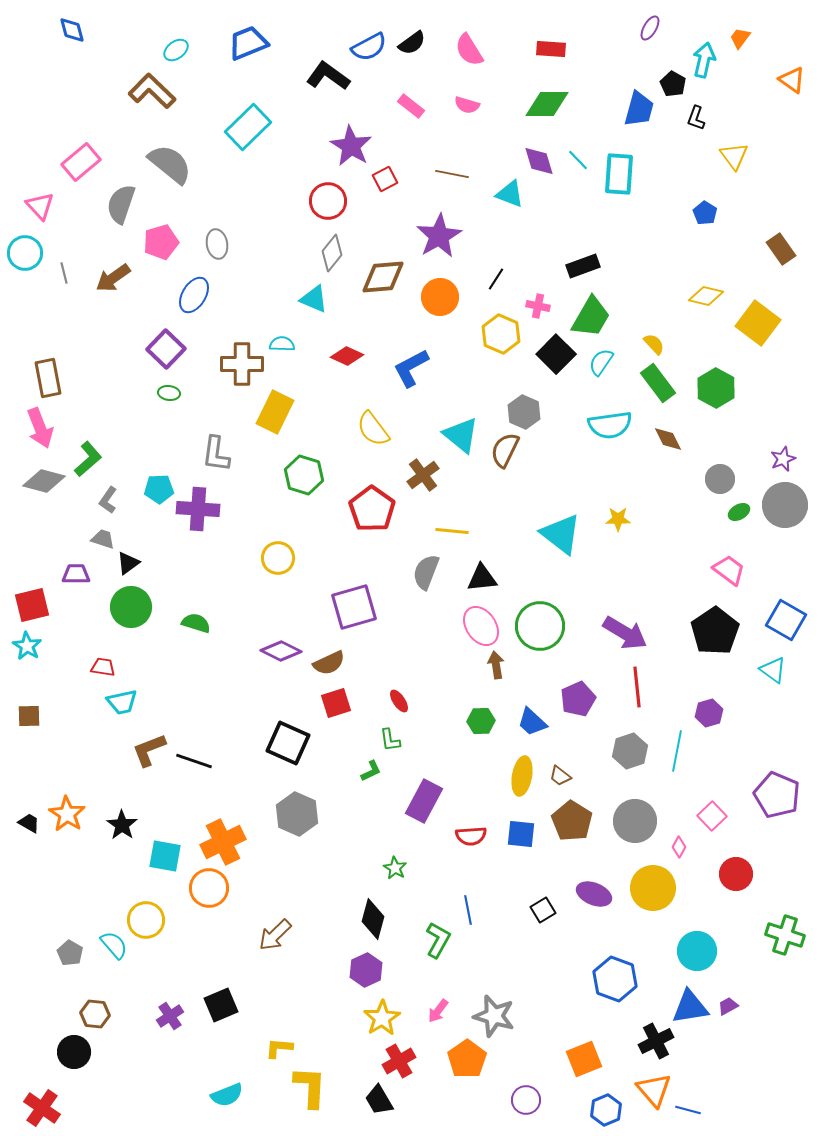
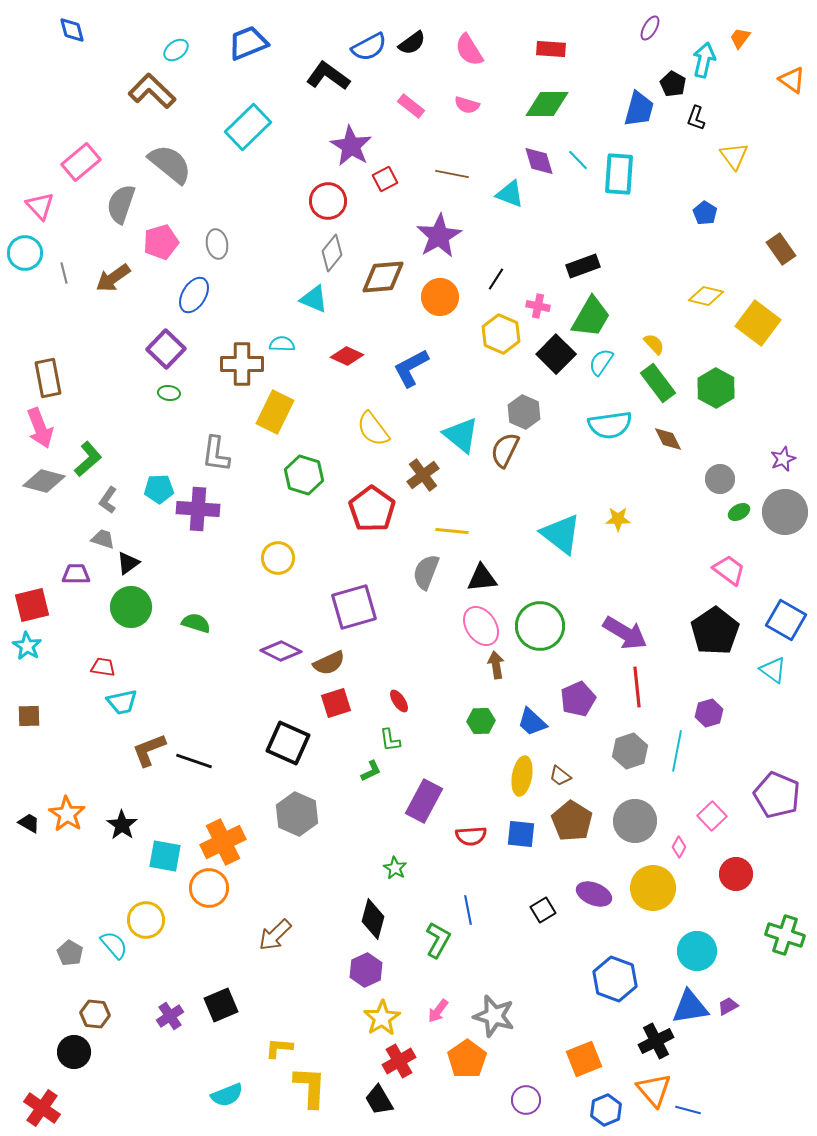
gray circle at (785, 505): moved 7 px down
